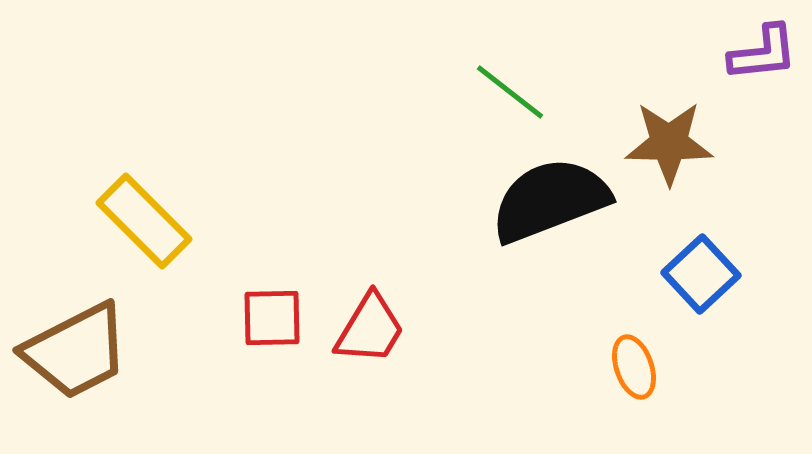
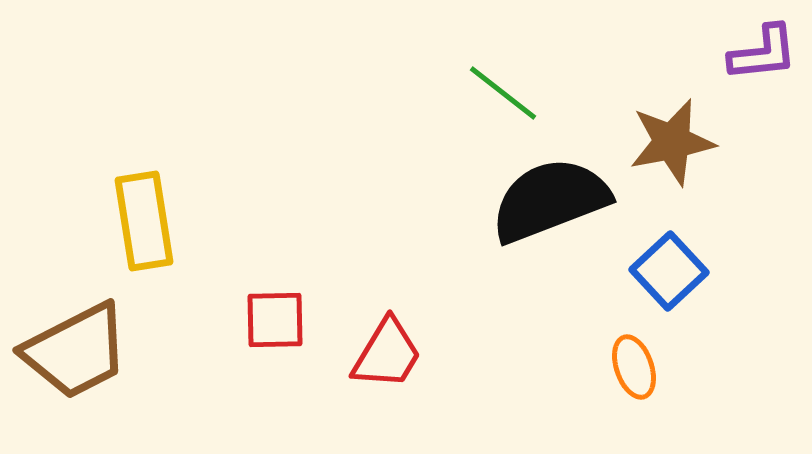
green line: moved 7 px left, 1 px down
brown star: moved 3 px right, 1 px up; rotated 12 degrees counterclockwise
yellow rectangle: rotated 36 degrees clockwise
blue square: moved 32 px left, 3 px up
red square: moved 3 px right, 2 px down
red trapezoid: moved 17 px right, 25 px down
